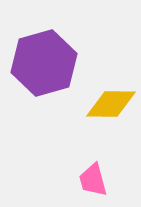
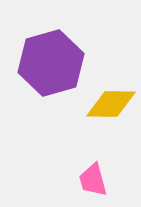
purple hexagon: moved 7 px right
